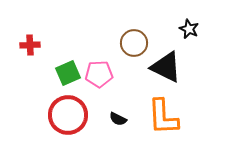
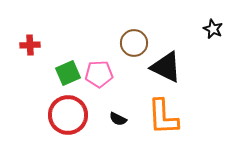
black star: moved 24 px right
